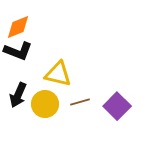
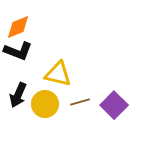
purple square: moved 3 px left, 1 px up
